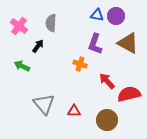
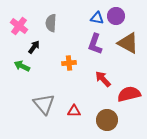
blue triangle: moved 3 px down
black arrow: moved 4 px left, 1 px down
orange cross: moved 11 px left, 1 px up; rotated 24 degrees counterclockwise
red arrow: moved 4 px left, 2 px up
